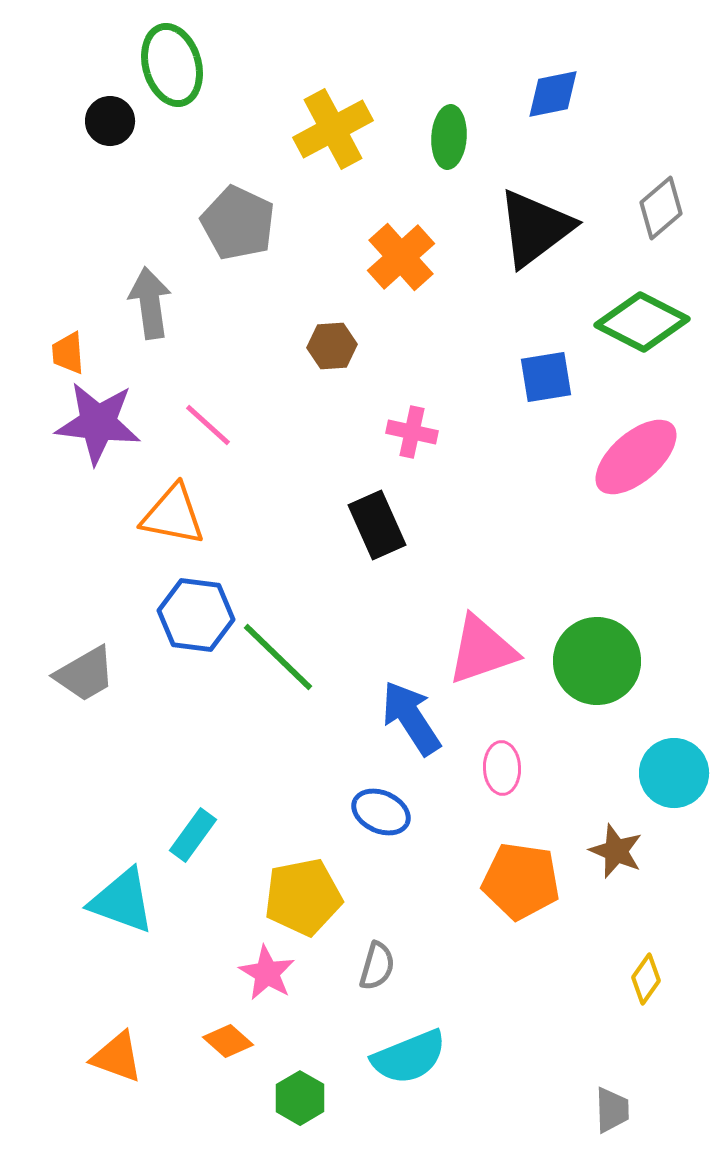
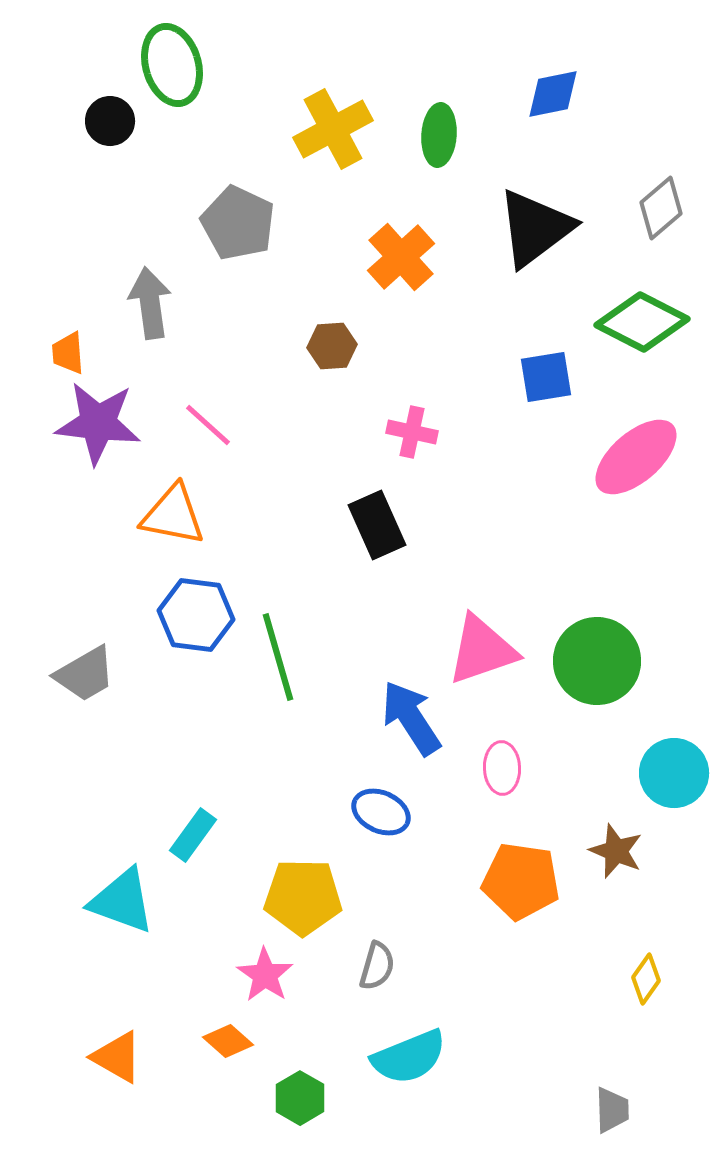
green ellipse at (449, 137): moved 10 px left, 2 px up
green line at (278, 657): rotated 30 degrees clockwise
yellow pentagon at (303, 897): rotated 12 degrees clockwise
pink star at (267, 973): moved 2 px left, 2 px down; rotated 4 degrees clockwise
orange triangle at (117, 1057): rotated 10 degrees clockwise
